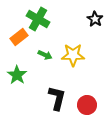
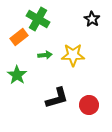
black star: moved 3 px left
green arrow: rotated 32 degrees counterclockwise
black L-shape: rotated 60 degrees clockwise
red circle: moved 2 px right
